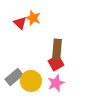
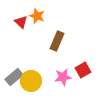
orange star: moved 4 px right, 2 px up
red triangle: moved 1 px right, 1 px up
brown rectangle: moved 8 px up; rotated 18 degrees clockwise
red square: moved 27 px right, 7 px down
pink star: moved 7 px right, 6 px up; rotated 12 degrees clockwise
